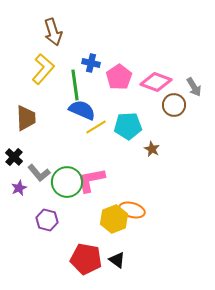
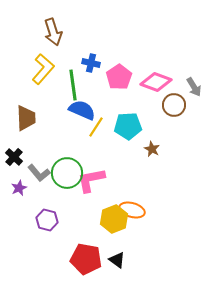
green line: moved 2 px left
yellow line: rotated 25 degrees counterclockwise
green circle: moved 9 px up
